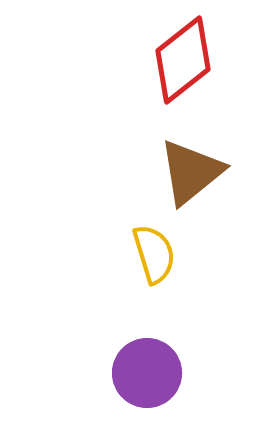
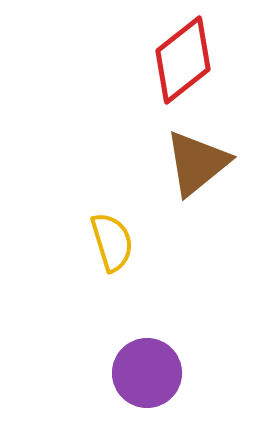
brown triangle: moved 6 px right, 9 px up
yellow semicircle: moved 42 px left, 12 px up
